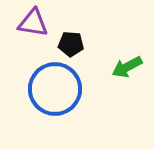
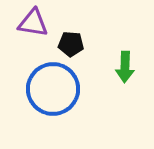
green arrow: moved 2 px left; rotated 60 degrees counterclockwise
blue circle: moved 2 px left
